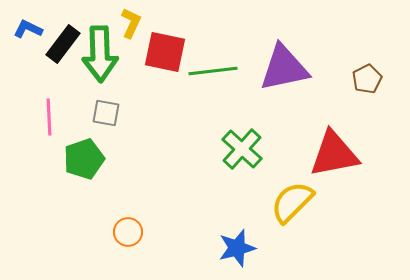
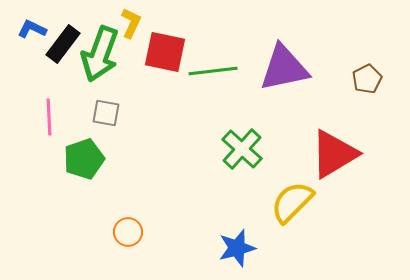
blue L-shape: moved 4 px right
green arrow: rotated 22 degrees clockwise
red triangle: rotated 20 degrees counterclockwise
